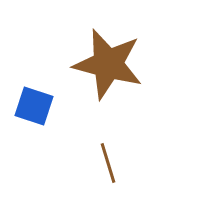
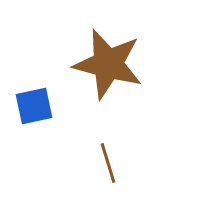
blue square: rotated 30 degrees counterclockwise
